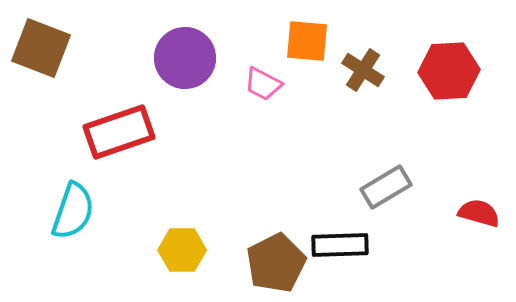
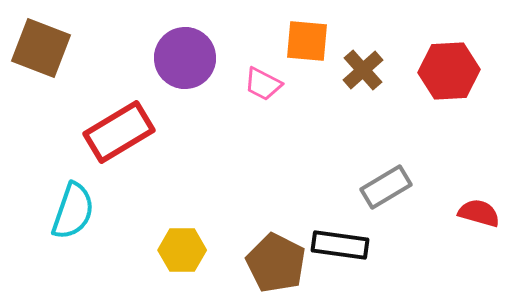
brown cross: rotated 15 degrees clockwise
red rectangle: rotated 12 degrees counterclockwise
black rectangle: rotated 10 degrees clockwise
brown pentagon: rotated 18 degrees counterclockwise
